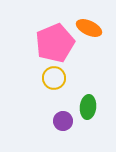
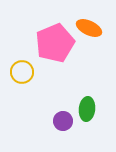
yellow circle: moved 32 px left, 6 px up
green ellipse: moved 1 px left, 2 px down
